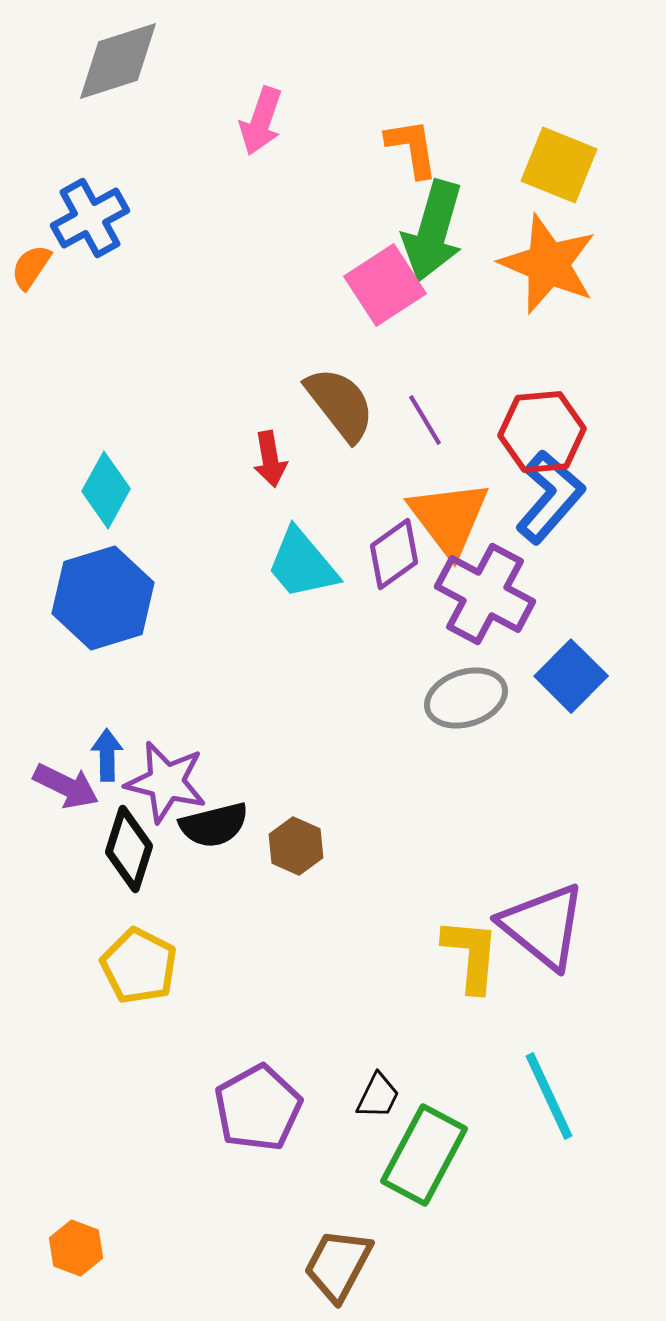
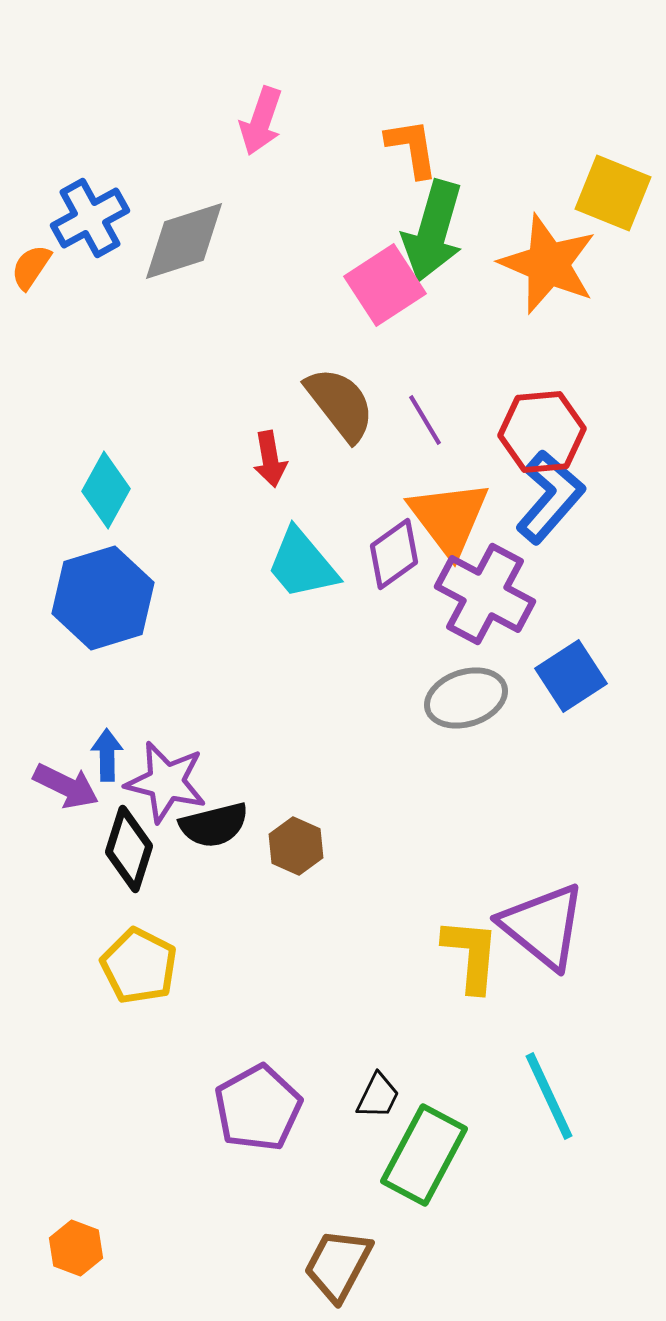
gray diamond: moved 66 px right, 180 px down
yellow square: moved 54 px right, 28 px down
blue square: rotated 12 degrees clockwise
